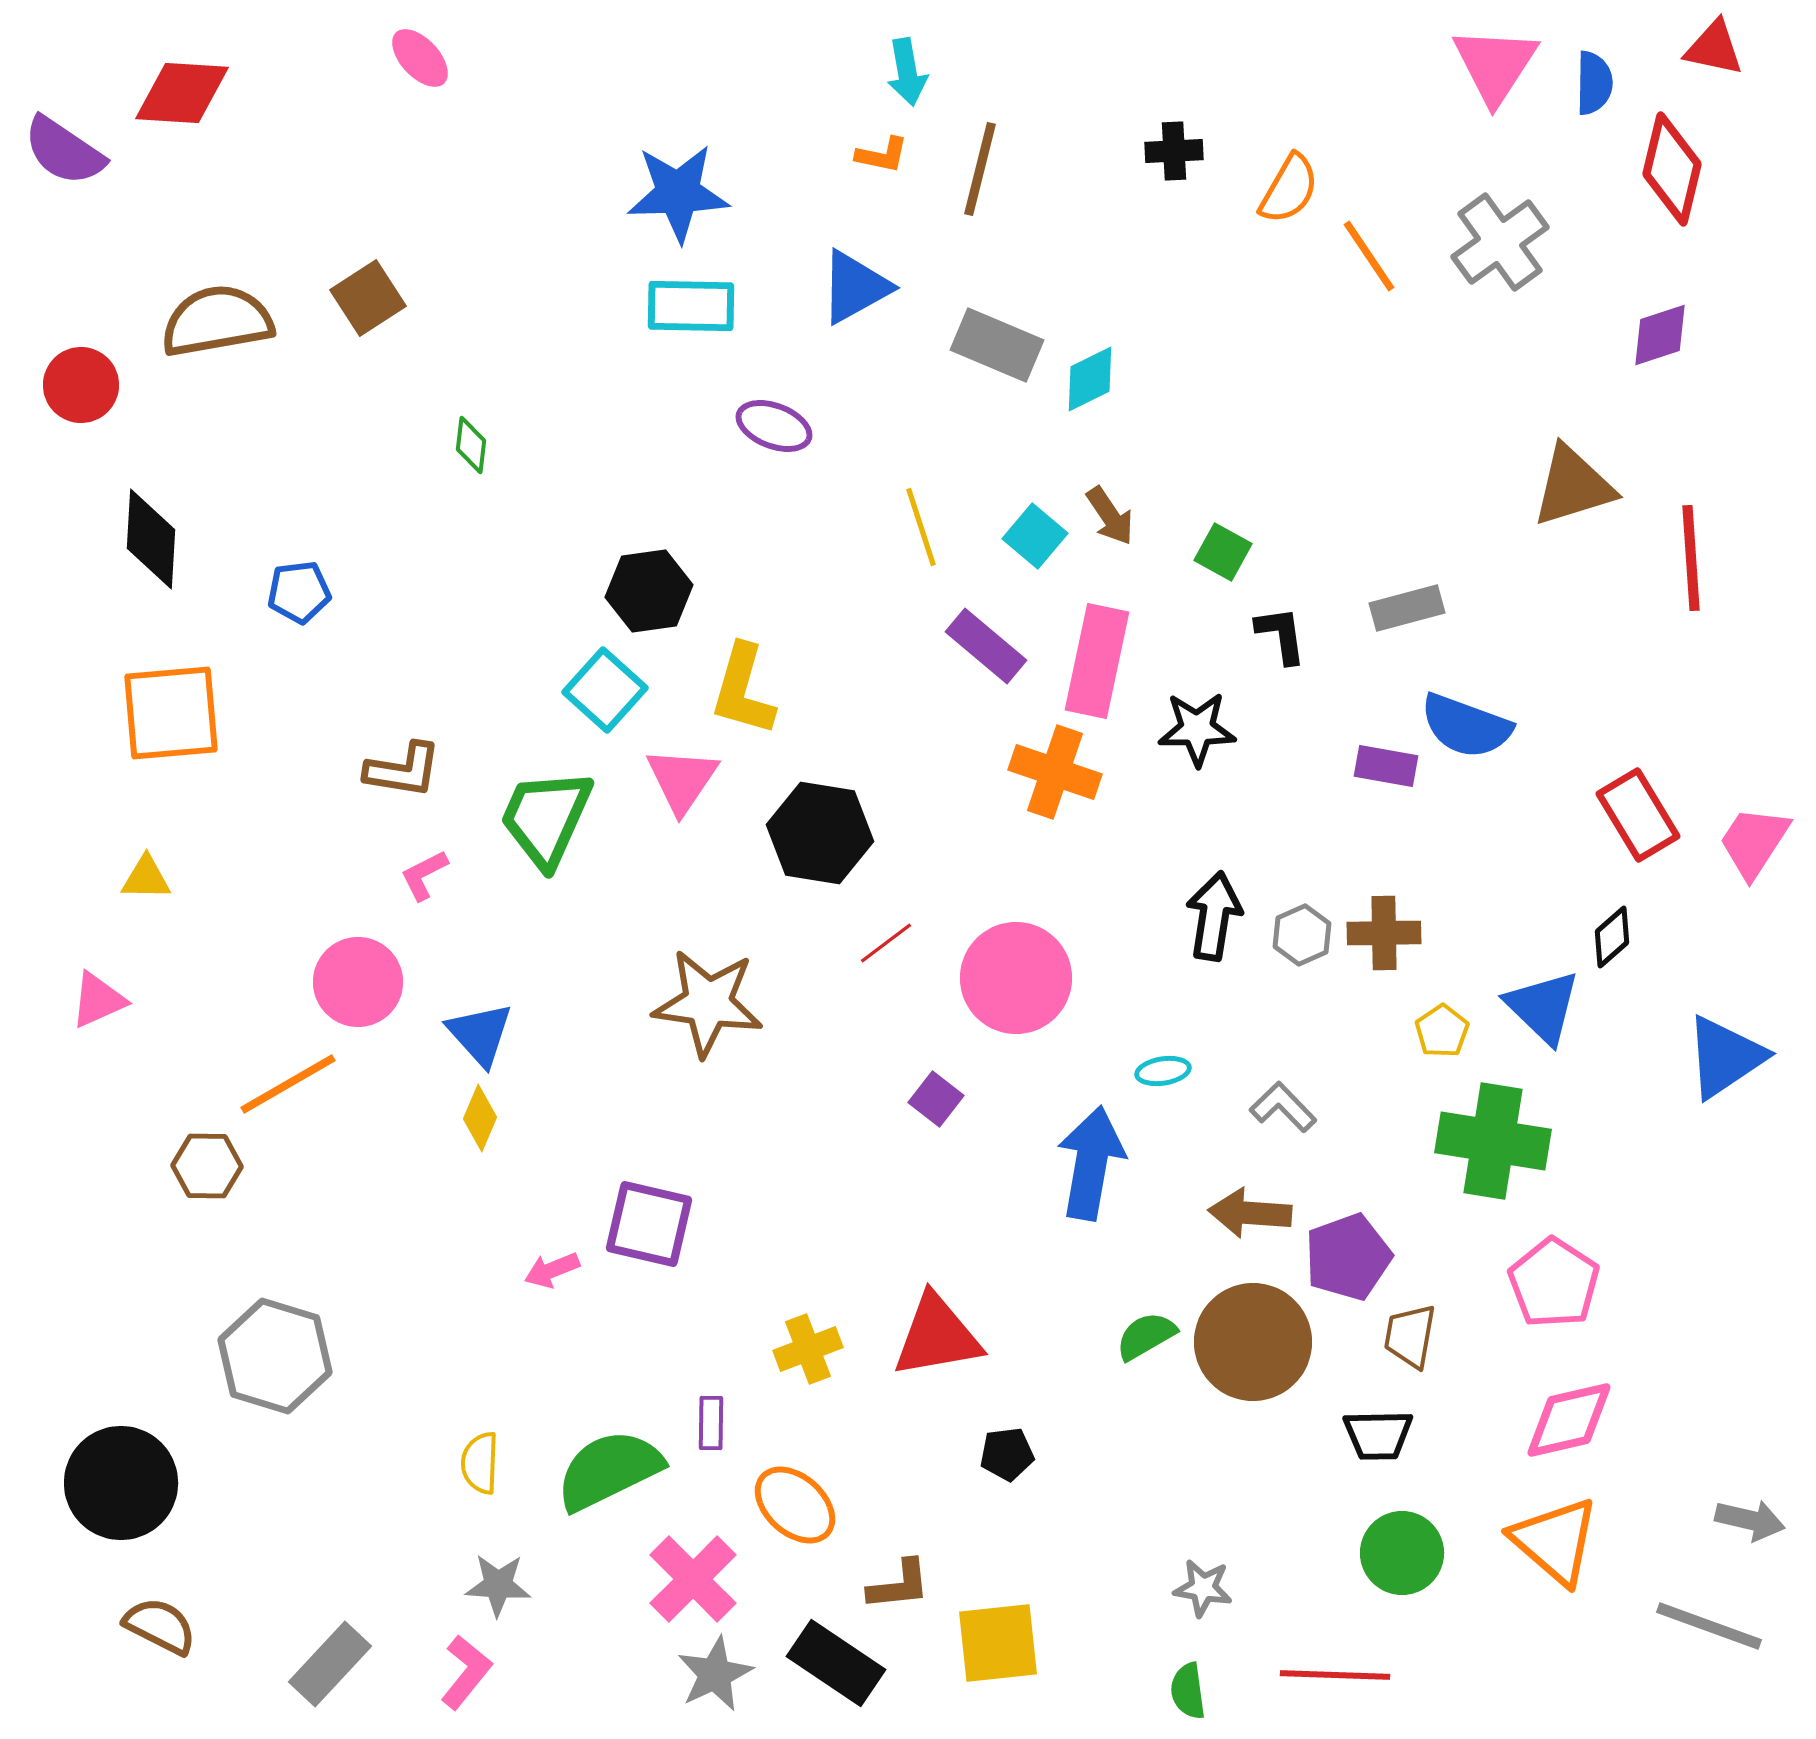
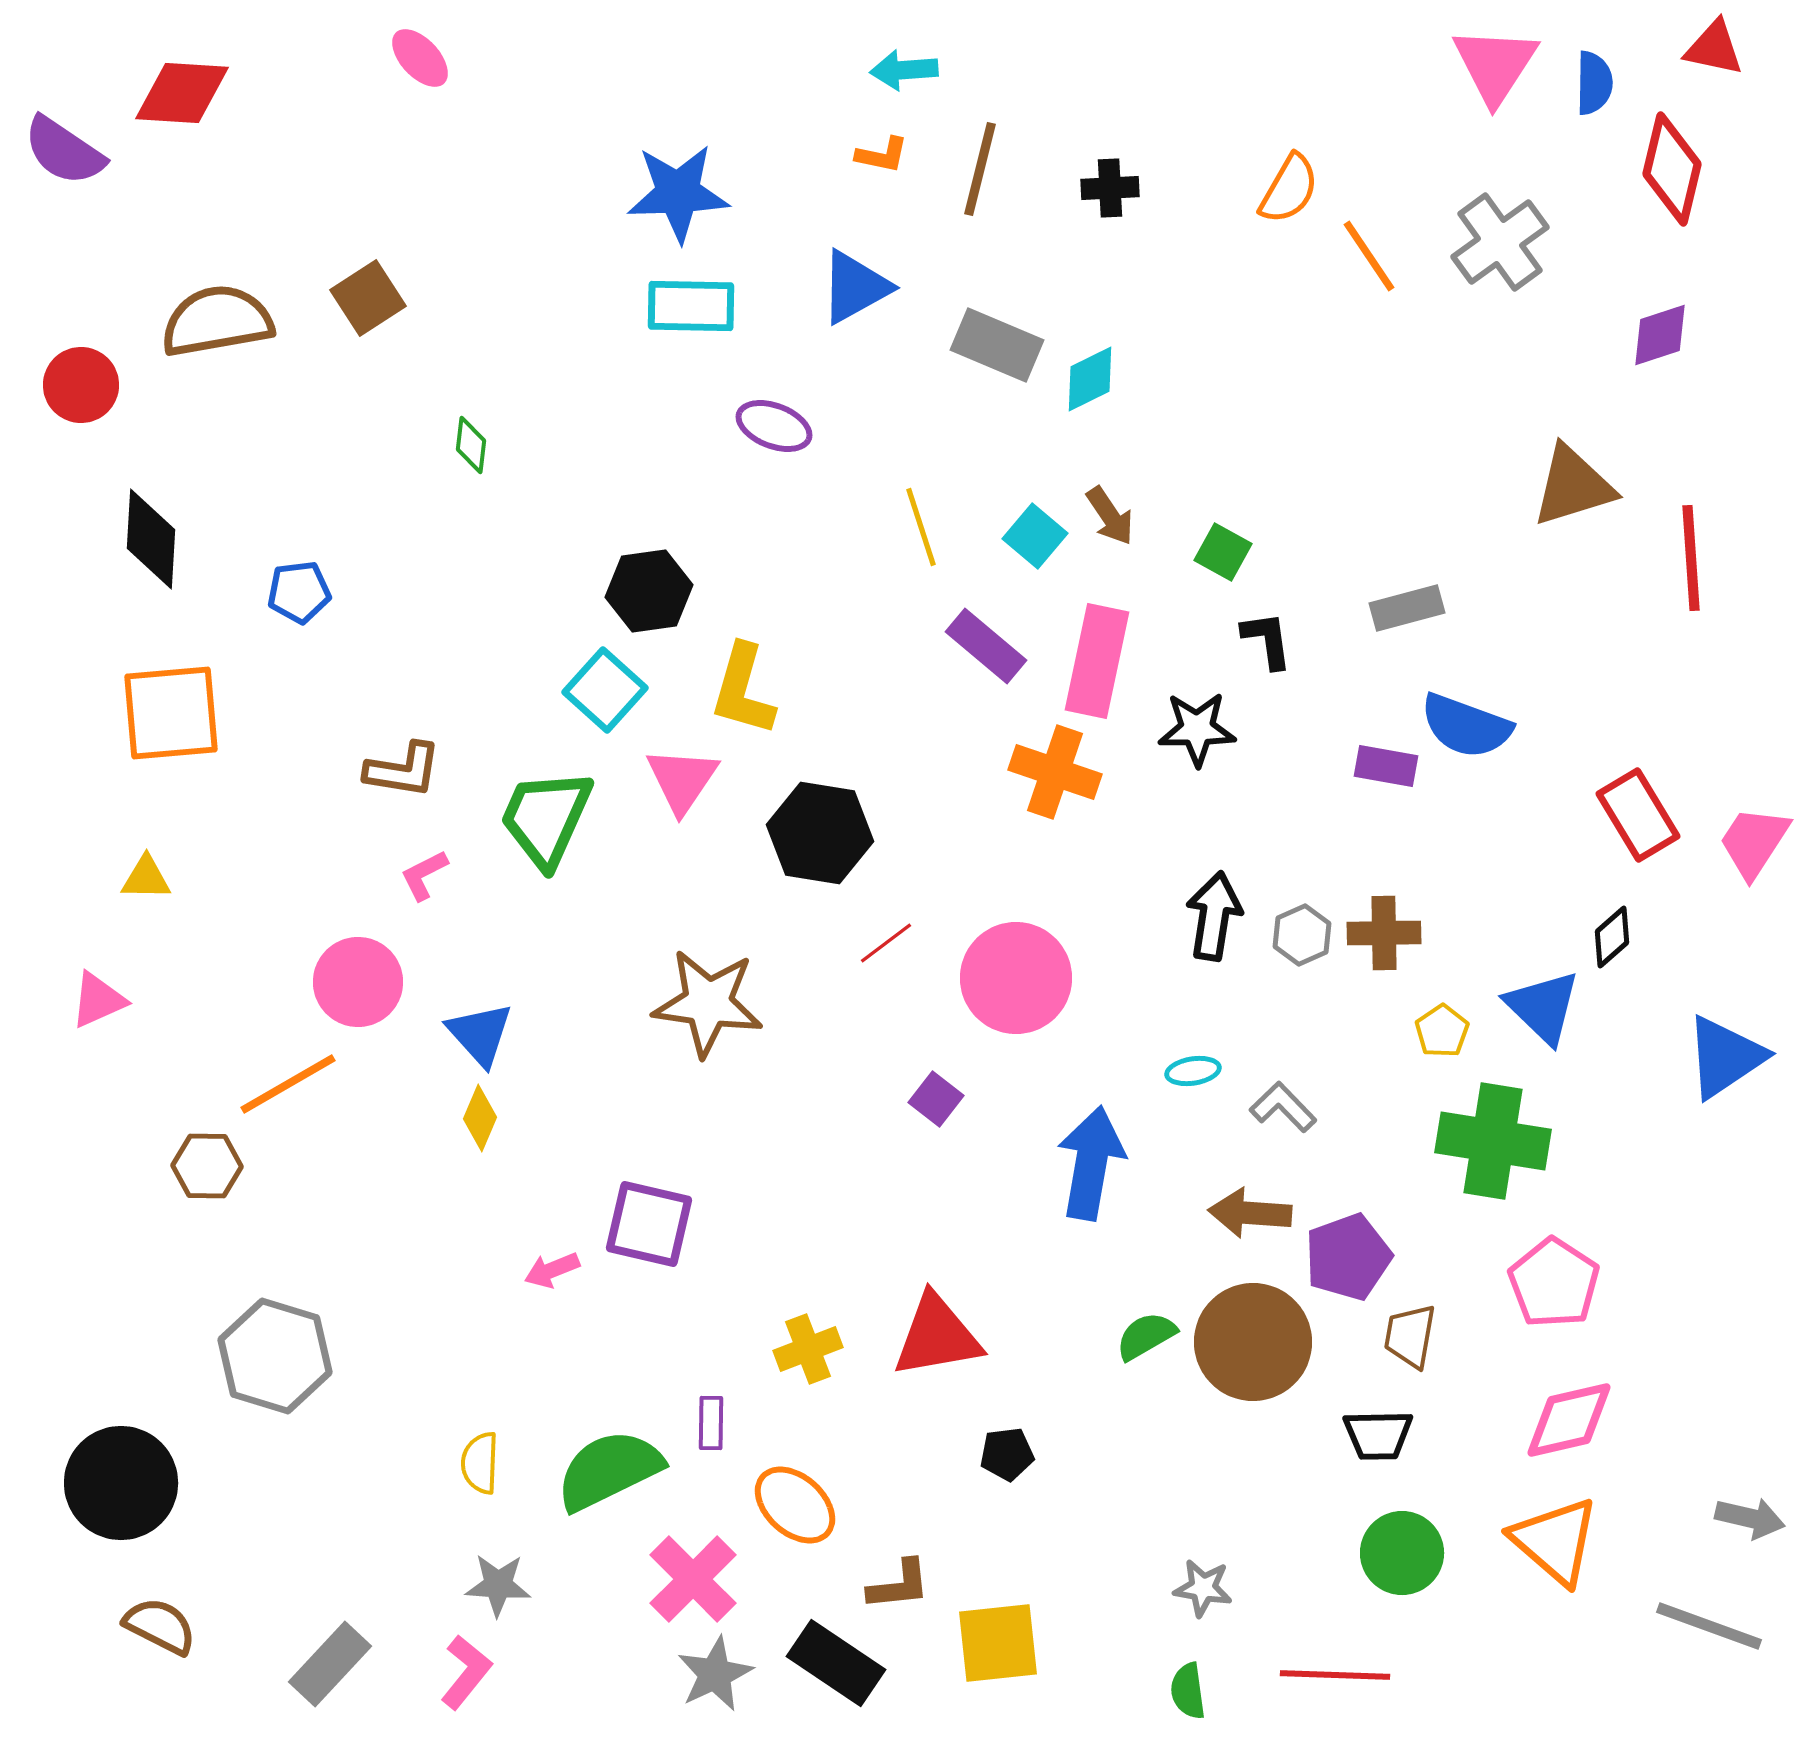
cyan arrow at (907, 72): moved 3 px left, 2 px up; rotated 96 degrees clockwise
black cross at (1174, 151): moved 64 px left, 37 px down
black L-shape at (1281, 635): moved 14 px left, 5 px down
cyan ellipse at (1163, 1071): moved 30 px right
gray arrow at (1750, 1520): moved 2 px up
